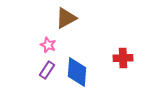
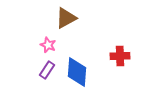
red cross: moved 3 px left, 2 px up
